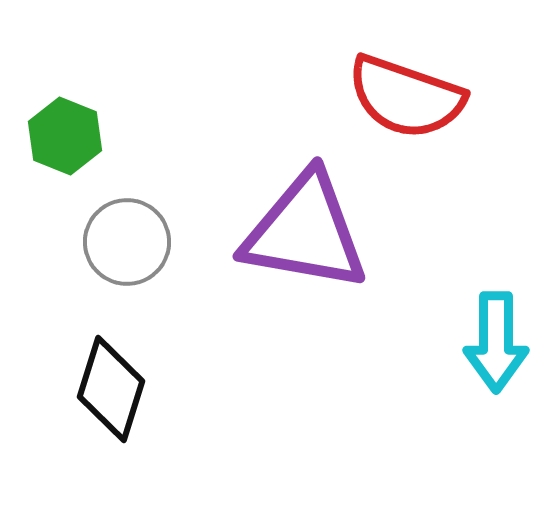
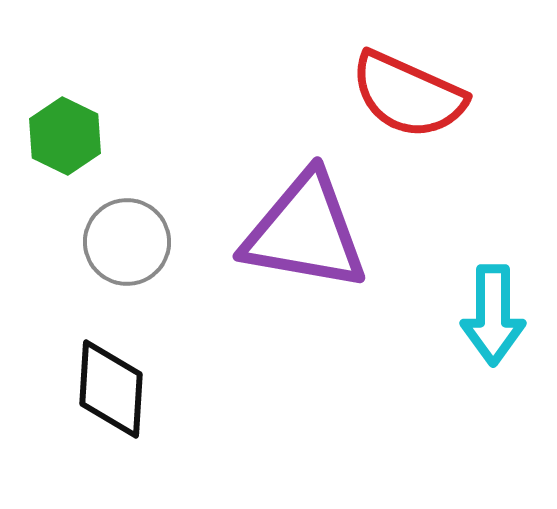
red semicircle: moved 2 px right, 2 px up; rotated 5 degrees clockwise
green hexagon: rotated 4 degrees clockwise
cyan arrow: moved 3 px left, 27 px up
black diamond: rotated 14 degrees counterclockwise
